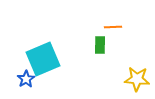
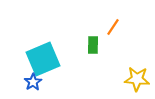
orange line: rotated 54 degrees counterclockwise
green rectangle: moved 7 px left
blue star: moved 7 px right, 3 px down
